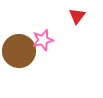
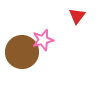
brown circle: moved 3 px right, 1 px down
